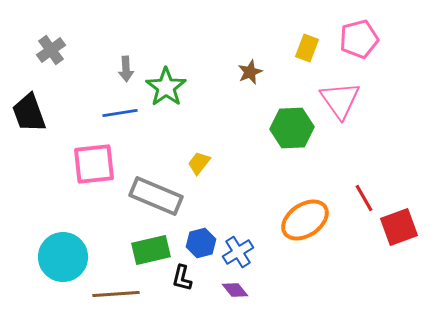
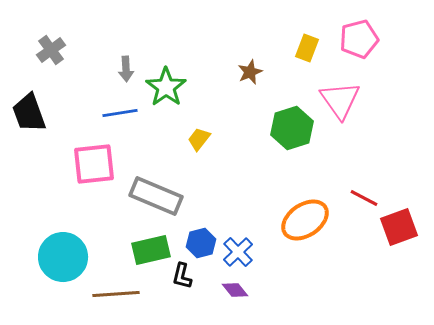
green hexagon: rotated 15 degrees counterclockwise
yellow trapezoid: moved 24 px up
red line: rotated 32 degrees counterclockwise
blue cross: rotated 12 degrees counterclockwise
black L-shape: moved 2 px up
